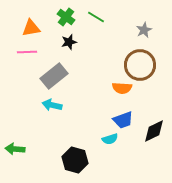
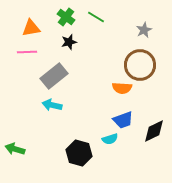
green arrow: rotated 12 degrees clockwise
black hexagon: moved 4 px right, 7 px up
